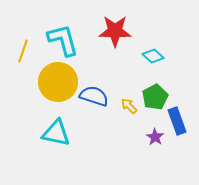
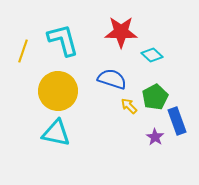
red star: moved 6 px right, 1 px down
cyan diamond: moved 1 px left, 1 px up
yellow circle: moved 9 px down
blue semicircle: moved 18 px right, 17 px up
